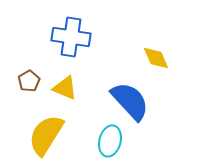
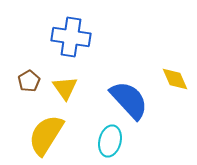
yellow diamond: moved 19 px right, 21 px down
yellow triangle: rotated 32 degrees clockwise
blue semicircle: moved 1 px left, 1 px up
